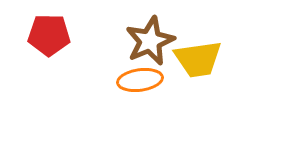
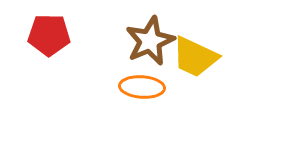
yellow trapezoid: moved 3 px left, 2 px up; rotated 33 degrees clockwise
orange ellipse: moved 2 px right, 7 px down; rotated 12 degrees clockwise
